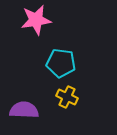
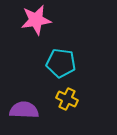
yellow cross: moved 2 px down
